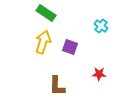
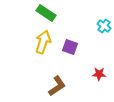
cyan cross: moved 3 px right
brown L-shape: rotated 125 degrees counterclockwise
